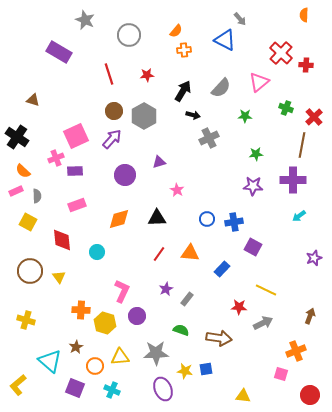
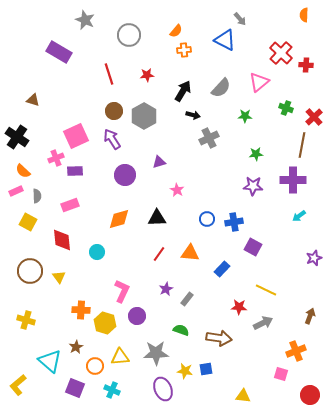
purple arrow at (112, 139): rotated 75 degrees counterclockwise
pink rectangle at (77, 205): moved 7 px left
